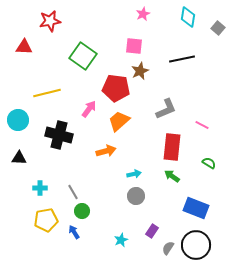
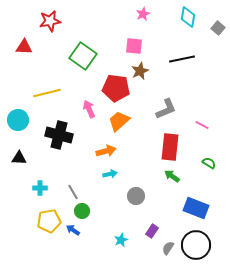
pink arrow: rotated 60 degrees counterclockwise
red rectangle: moved 2 px left
cyan arrow: moved 24 px left
yellow pentagon: moved 3 px right, 1 px down
blue arrow: moved 1 px left, 2 px up; rotated 24 degrees counterclockwise
